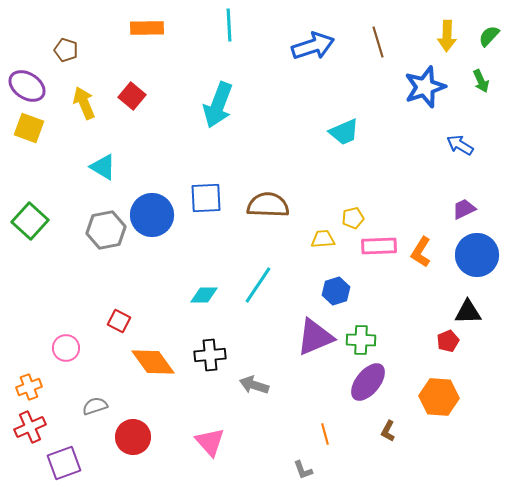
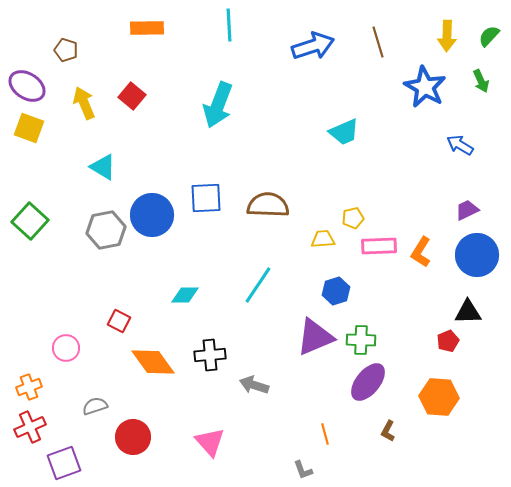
blue star at (425, 87): rotated 24 degrees counterclockwise
purple trapezoid at (464, 209): moved 3 px right, 1 px down
cyan diamond at (204, 295): moved 19 px left
